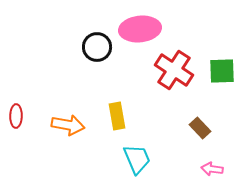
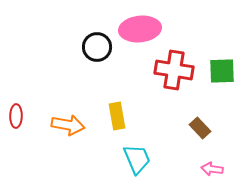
red cross: rotated 24 degrees counterclockwise
